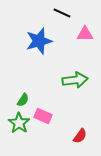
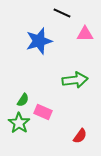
pink rectangle: moved 4 px up
